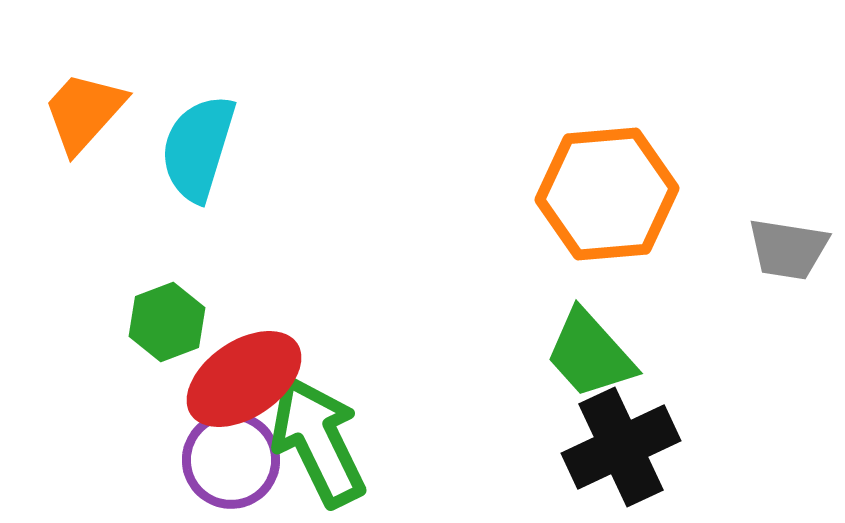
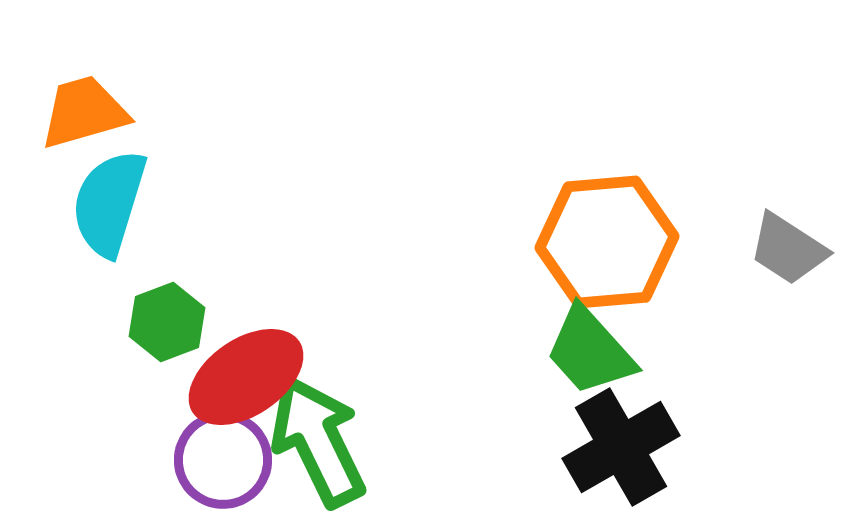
orange trapezoid: rotated 32 degrees clockwise
cyan semicircle: moved 89 px left, 55 px down
orange hexagon: moved 48 px down
gray trapezoid: rotated 24 degrees clockwise
green trapezoid: moved 3 px up
red ellipse: moved 2 px right, 2 px up
black cross: rotated 5 degrees counterclockwise
purple circle: moved 8 px left
